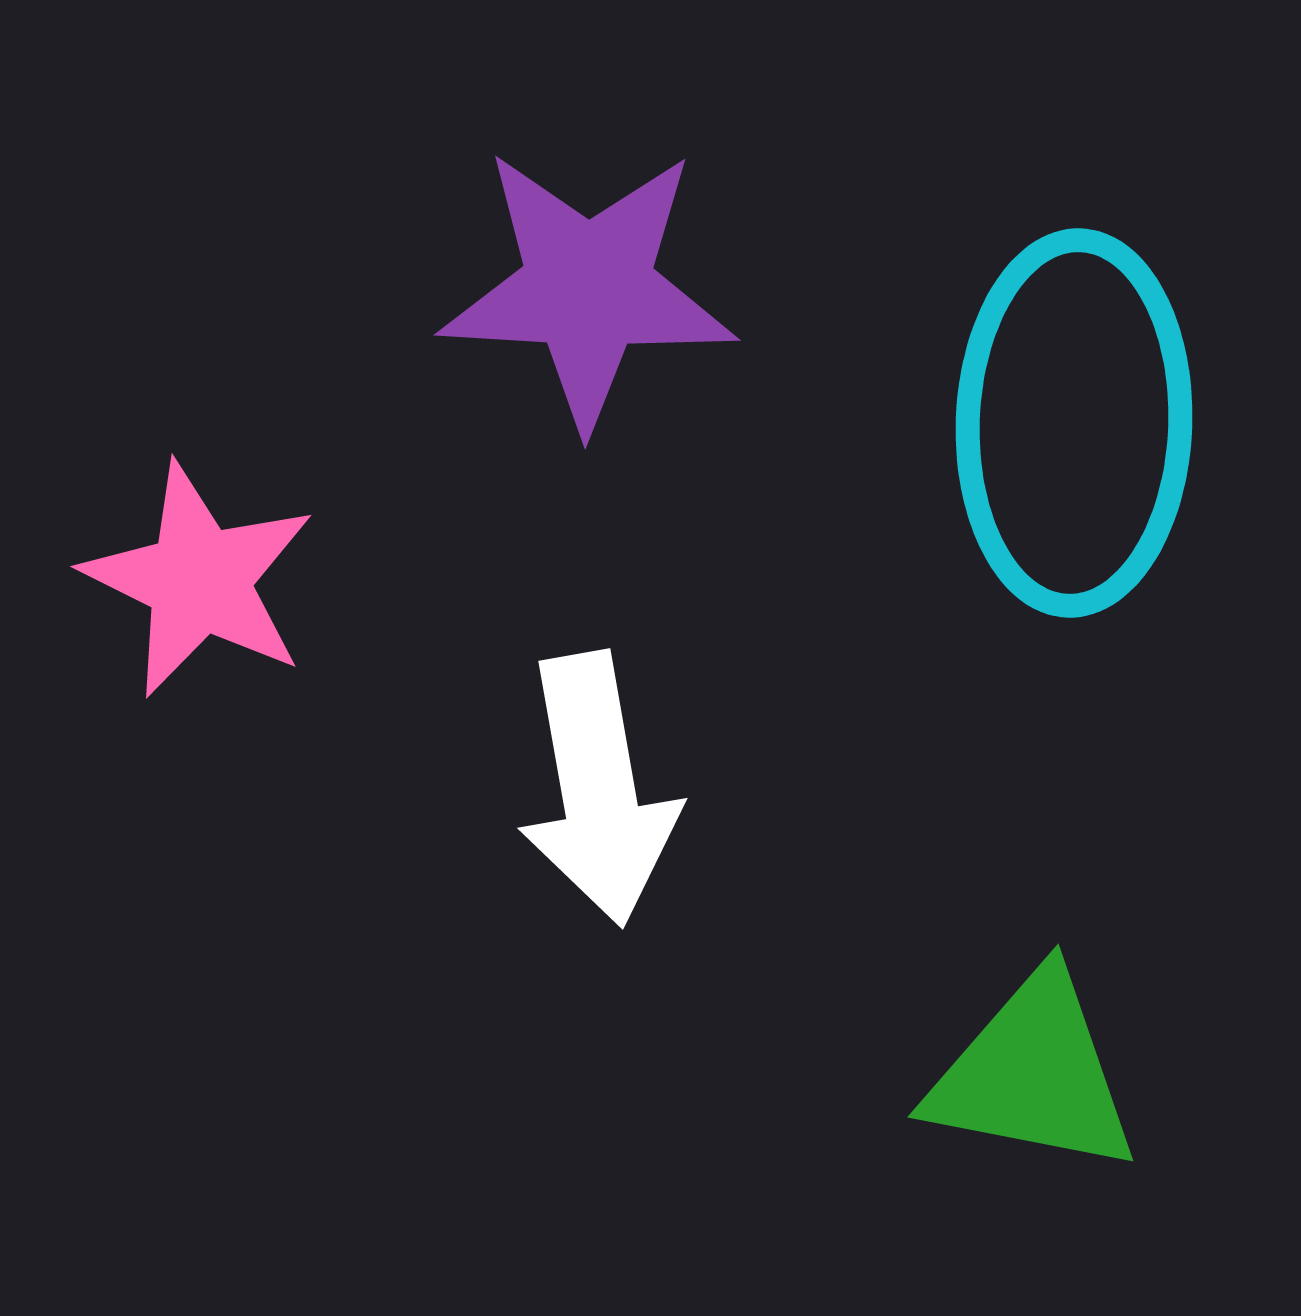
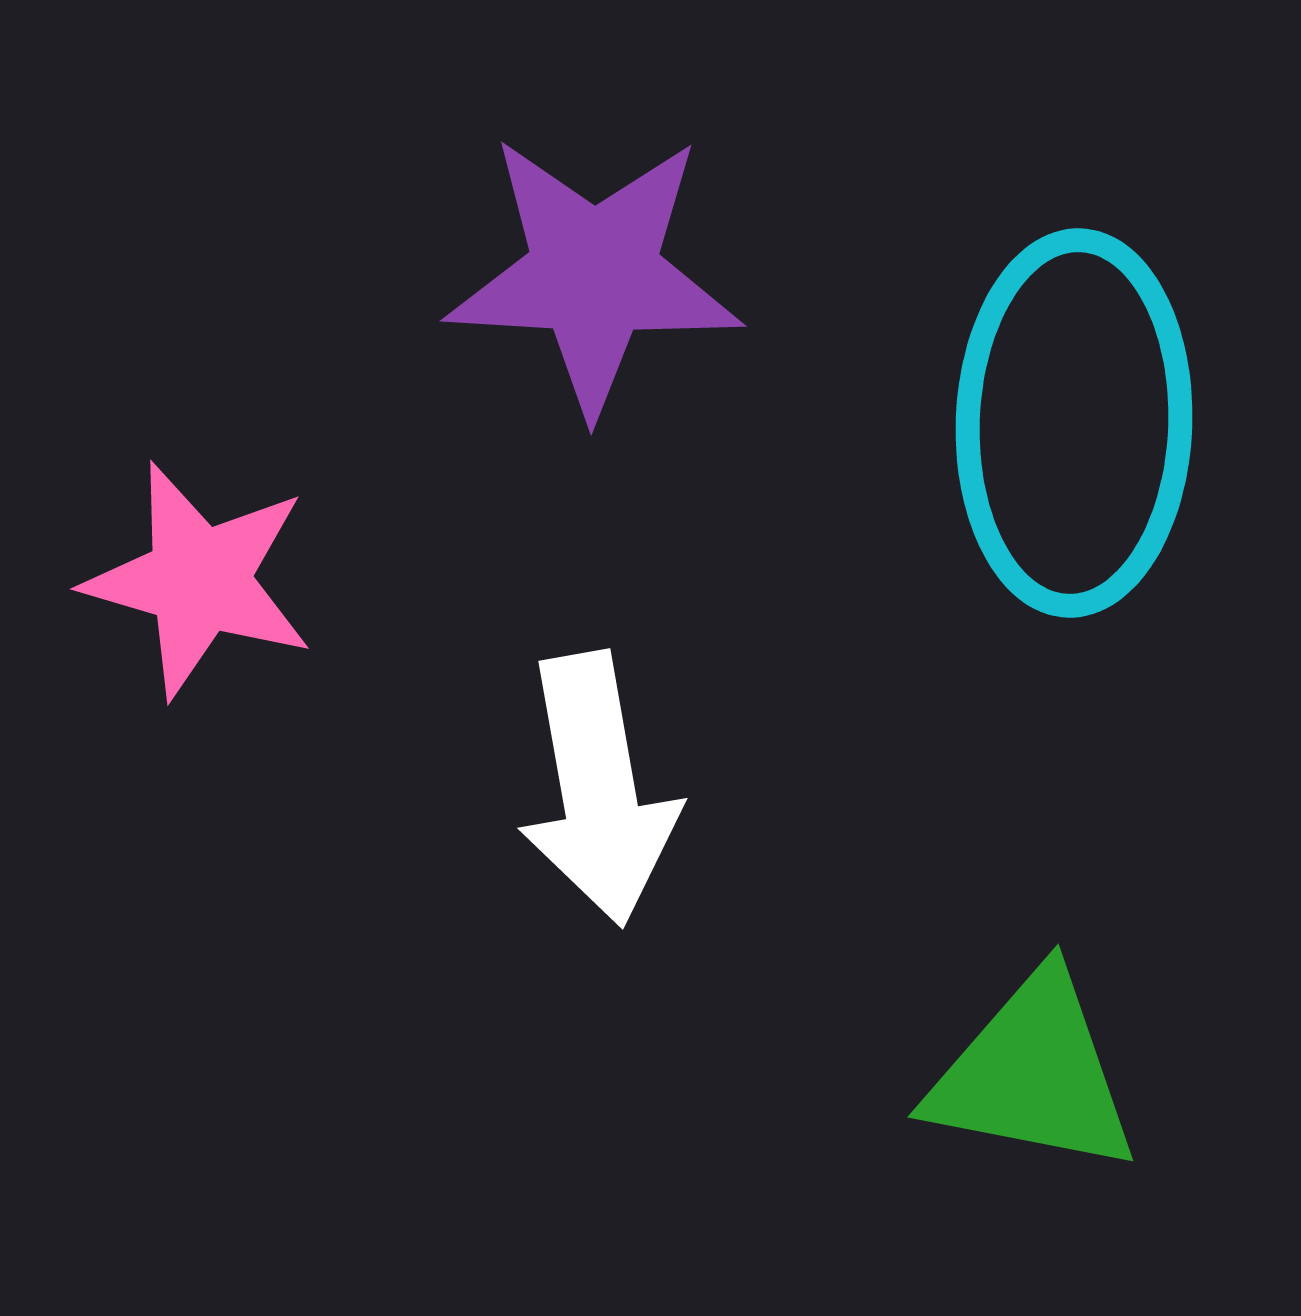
purple star: moved 6 px right, 14 px up
pink star: rotated 10 degrees counterclockwise
